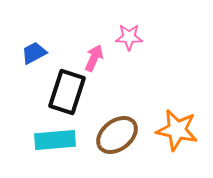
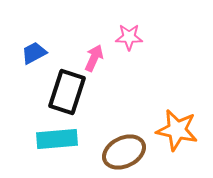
brown ellipse: moved 7 px right, 17 px down; rotated 12 degrees clockwise
cyan rectangle: moved 2 px right, 1 px up
